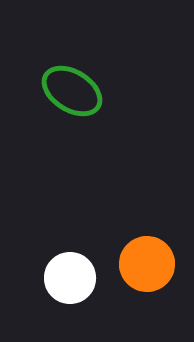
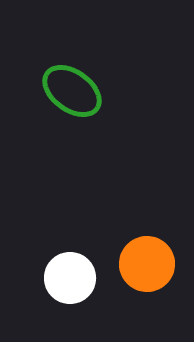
green ellipse: rotated 4 degrees clockwise
